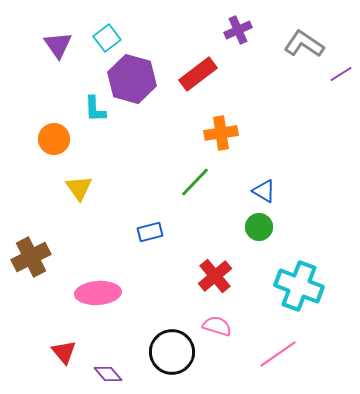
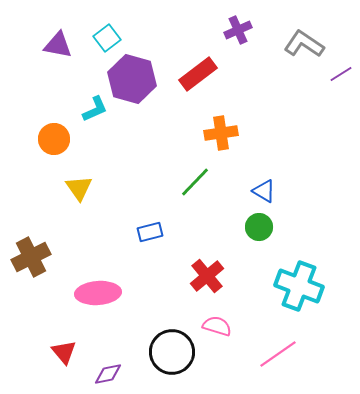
purple triangle: rotated 44 degrees counterclockwise
cyan L-shape: rotated 112 degrees counterclockwise
red cross: moved 8 px left
purple diamond: rotated 60 degrees counterclockwise
